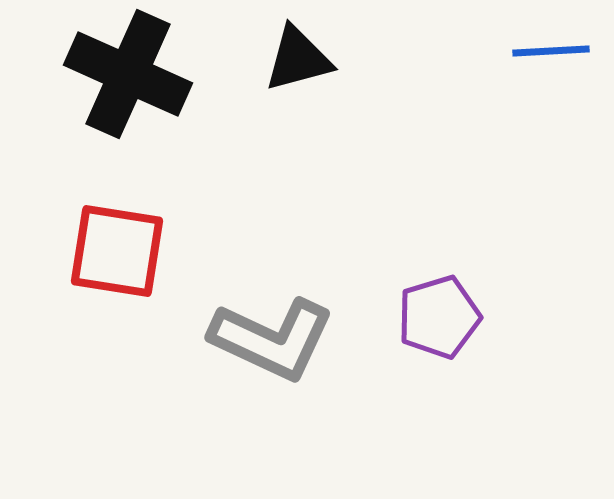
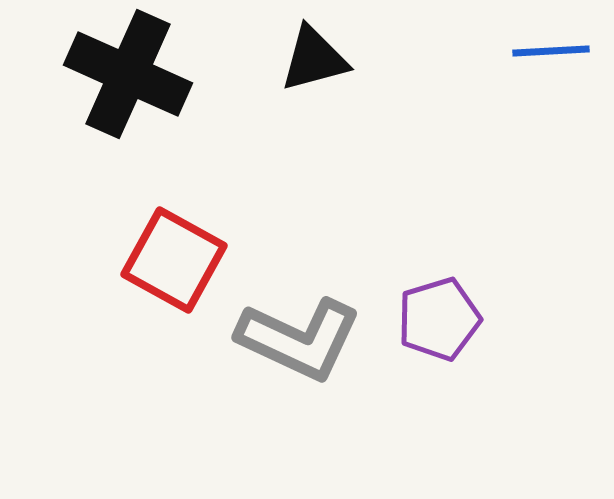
black triangle: moved 16 px right
red square: moved 57 px right, 9 px down; rotated 20 degrees clockwise
purple pentagon: moved 2 px down
gray L-shape: moved 27 px right
